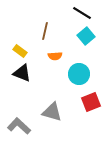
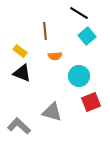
black line: moved 3 px left
brown line: rotated 18 degrees counterclockwise
cyan square: moved 1 px right
cyan circle: moved 2 px down
